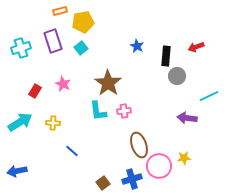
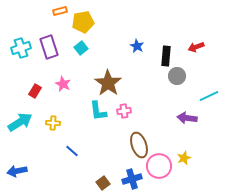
purple rectangle: moved 4 px left, 6 px down
yellow star: rotated 16 degrees counterclockwise
